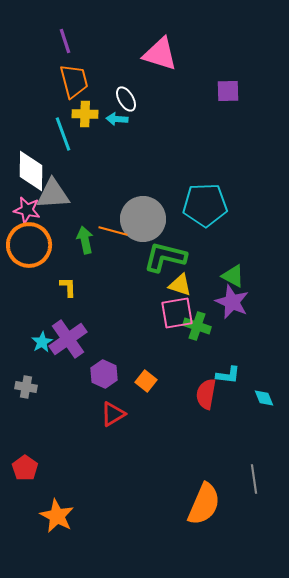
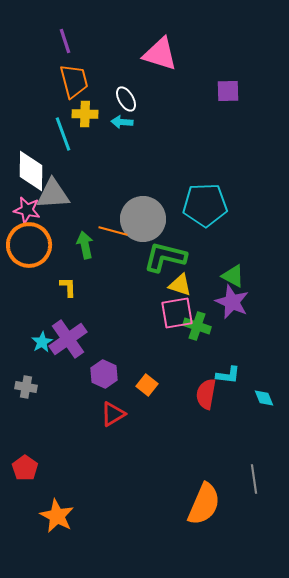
cyan arrow: moved 5 px right, 3 px down
green arrow: moved 5 px down
orange square: moved 1 px right, 4 px down
